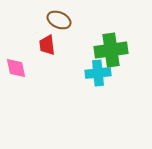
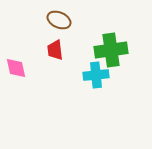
red trapezoid: moved 8 px right, 5 px down
cyan cross: moved 2 px left, 2 px down
